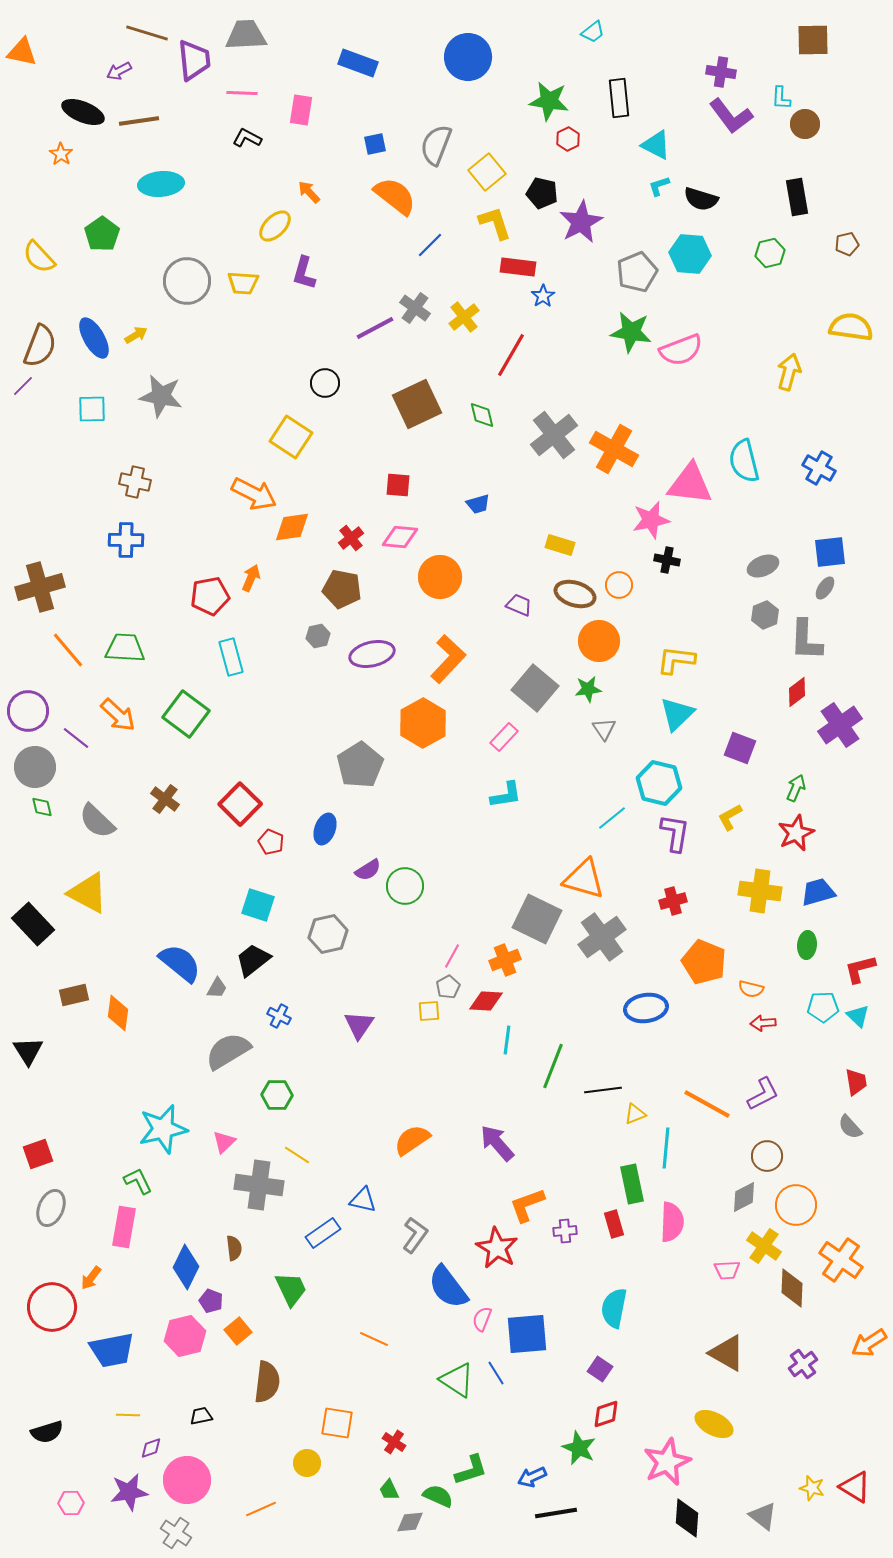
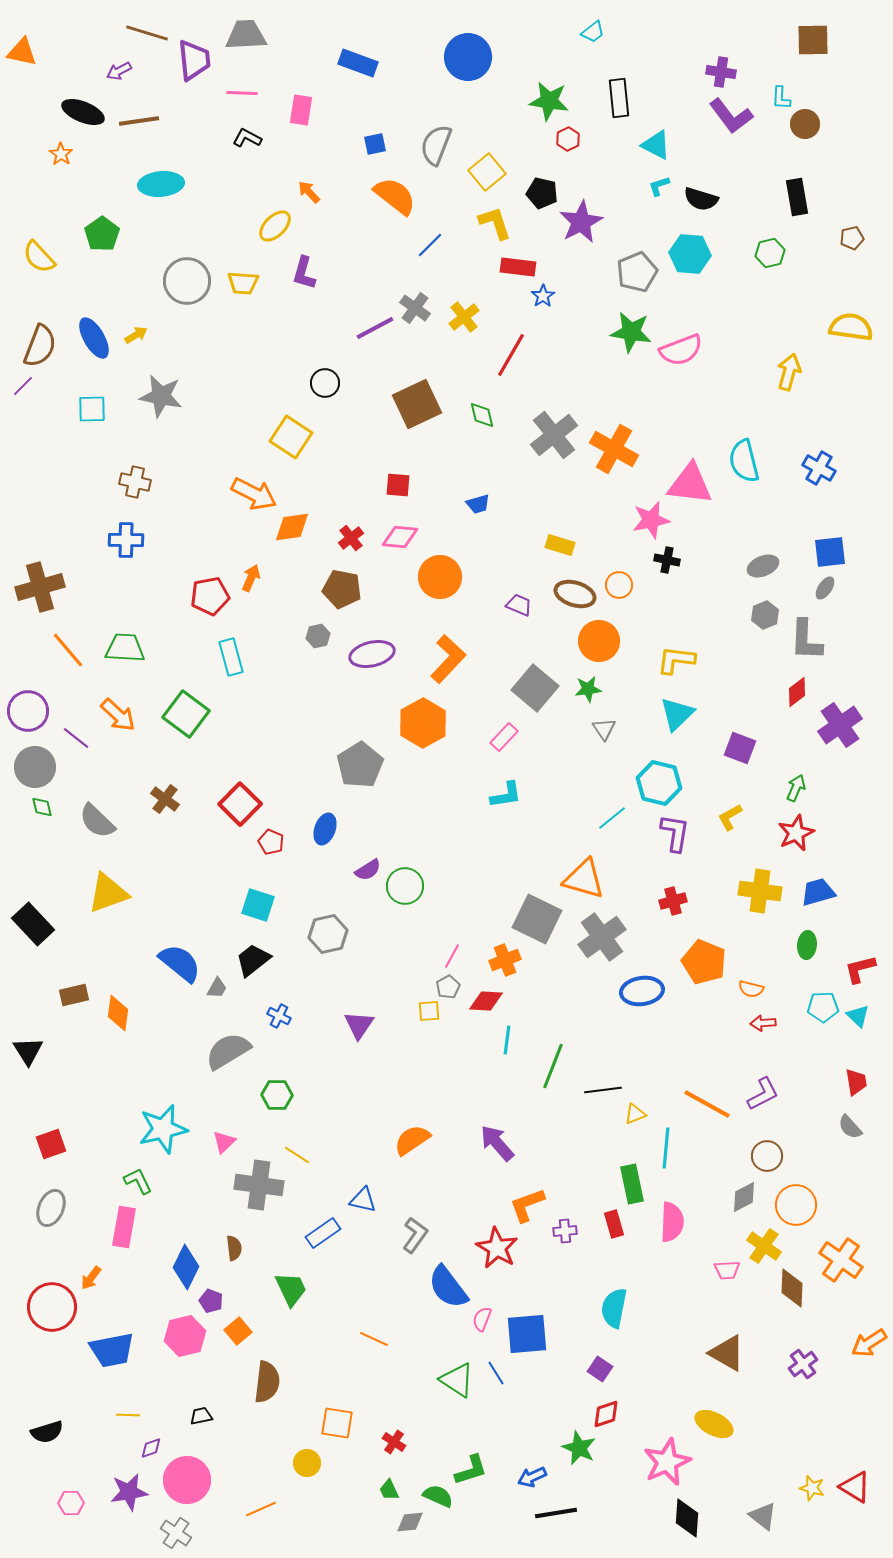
brown pentagon at (847, 244): moved 5 px right, 6 px up
yellow triangle at (88, 893): moved 20 px right; rotated 48 degrees counterclockwise
blue ellipse at (646, 1008): moved 4 px left, 17 px up
red square at (38, 1154): moved 13 px right, 10 px up
